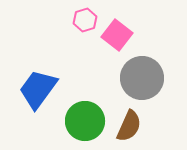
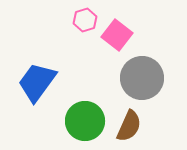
blue trapezoid: moved 1 px left, 7 px up
